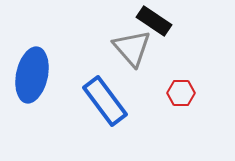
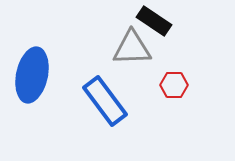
gray triangle: rotated 51 degrees counterclockwise
red hexagon: moved 7 px left, 8 px up
